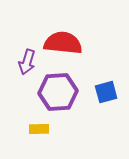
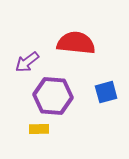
red semicircle: moved 13 px right
purple arrow: rotated 35 degrees clockwise
purple hexagon: moved 5 px left, 4 px down; rotated 9 degrees clockwise
